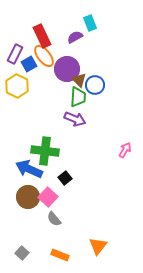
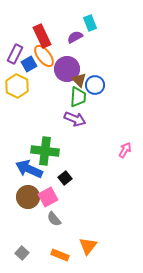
pink square: rotated 18 degrees clockwise
orange triangle: moved 10 px left
